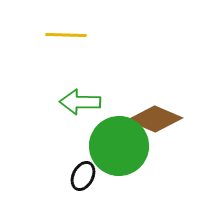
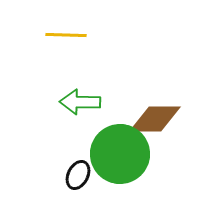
brown diamond: rotated 24 degrees counterclockwise
green circle: moved 1 px right, 8 px down
black ellipse: moved 5 px left, 1 px up
